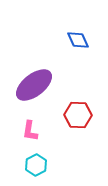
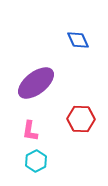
purple ellipse: moved 2 px right, 2 px up
red hexagon: moved 3 px right, 4 px down
cyan hexagon: moved 4 px up
